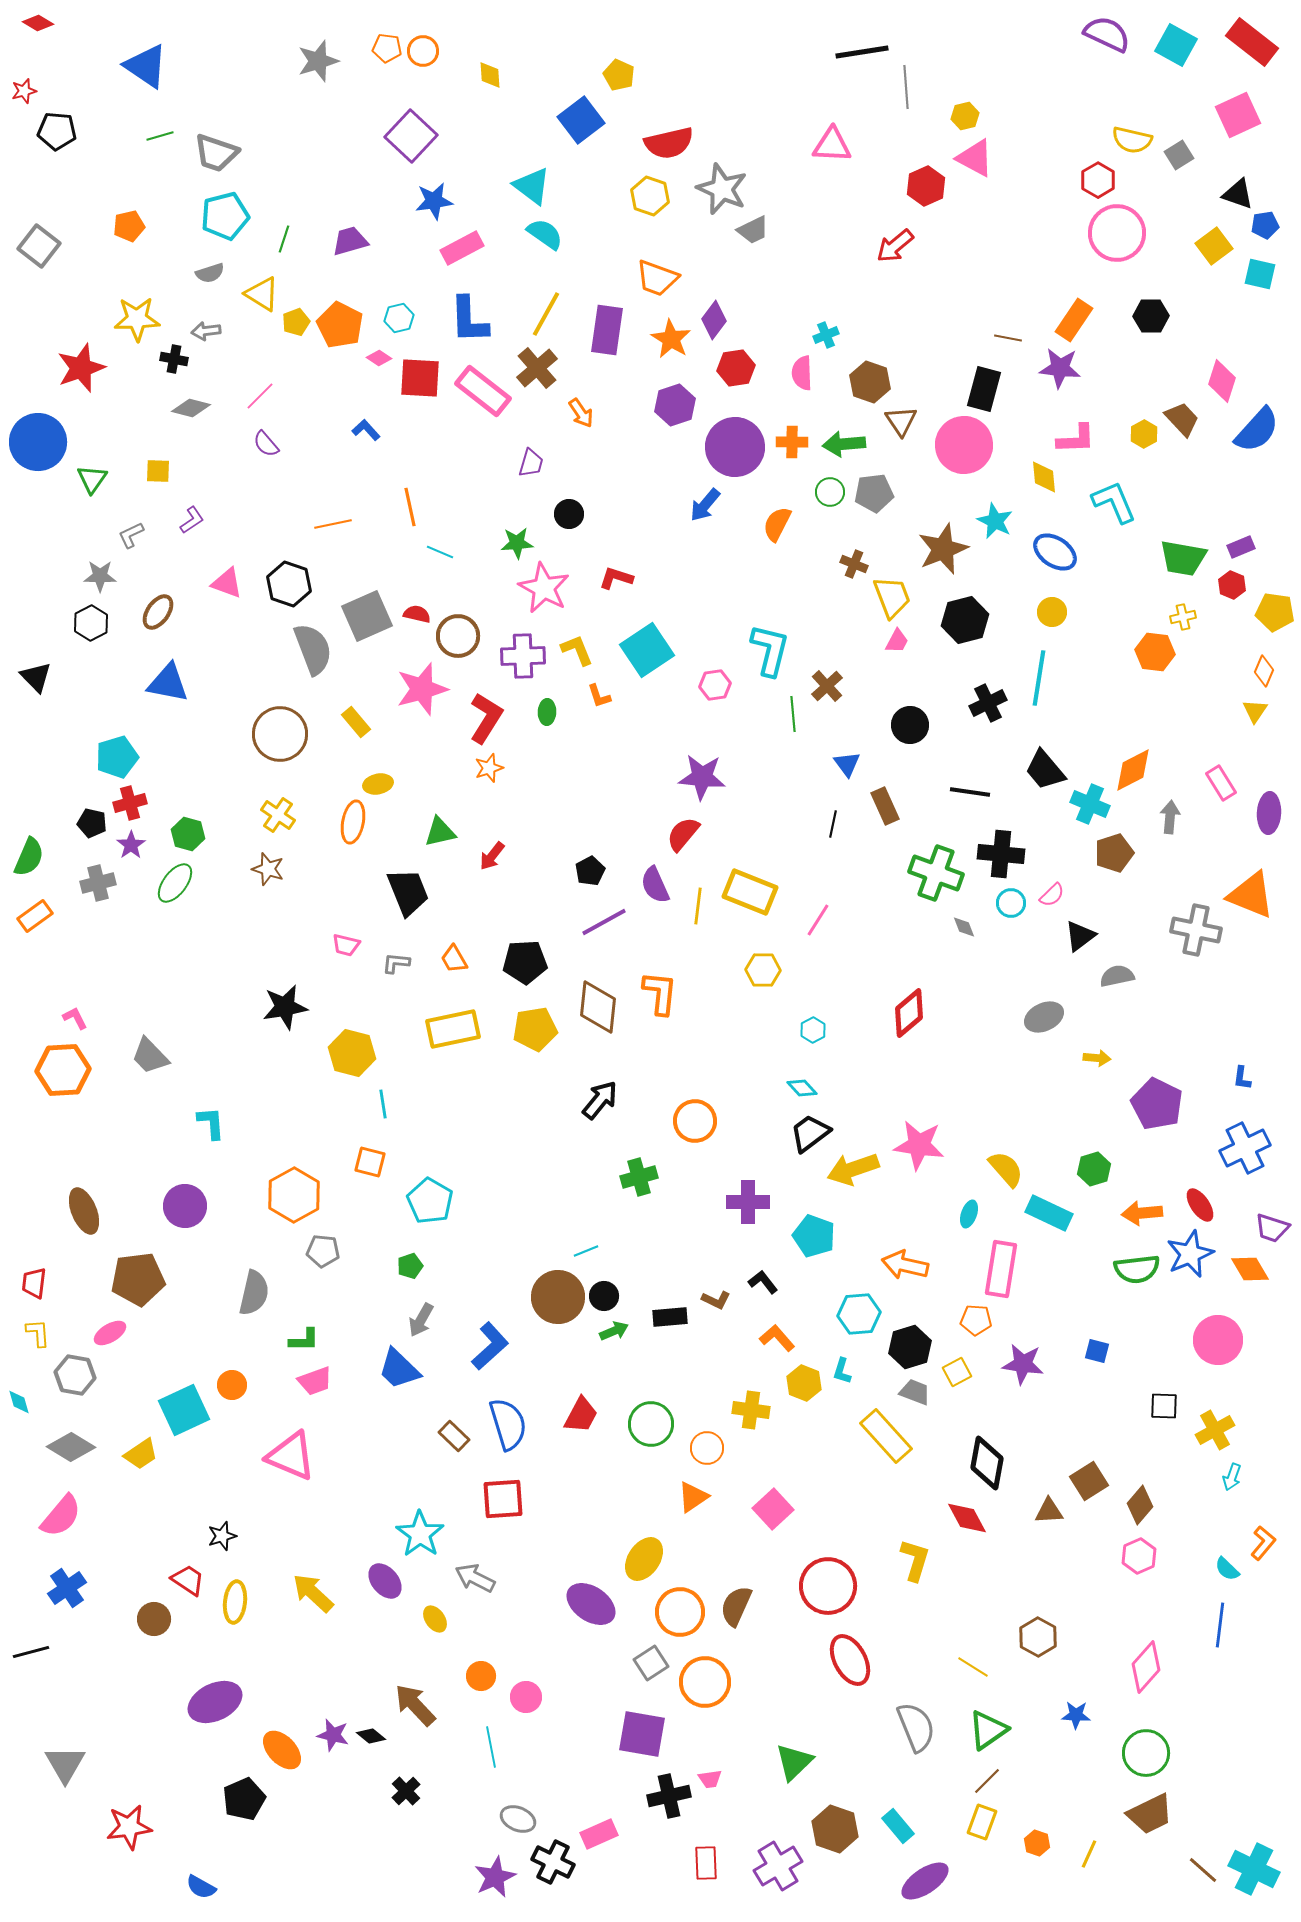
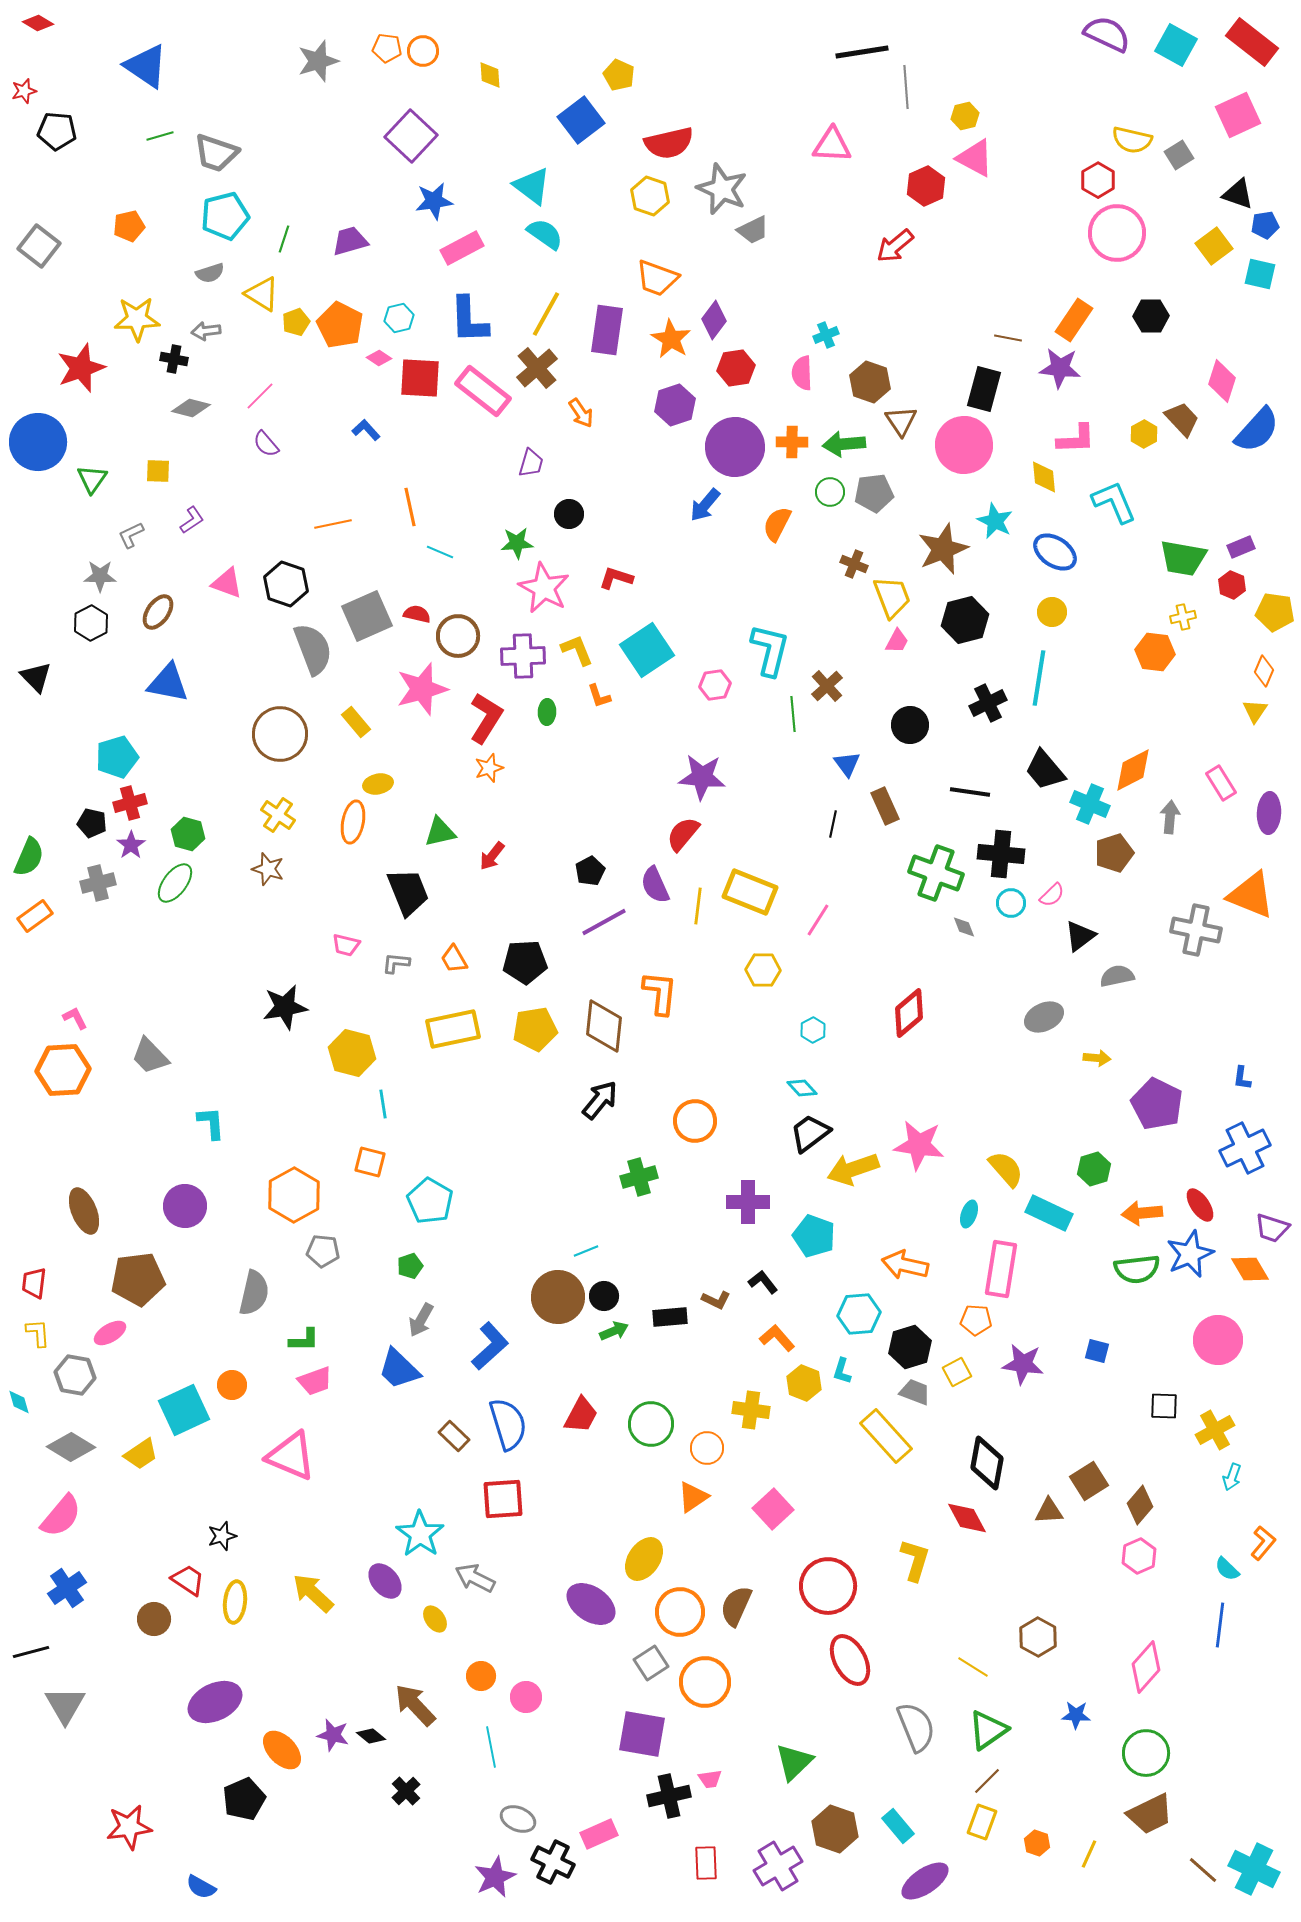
black hexagon at (289, 584): moved 3 px left
brown diamond at (598, 1007): moved 6 px right, 19 px down
gray triangle at (65, 1764): moved 59 px up
